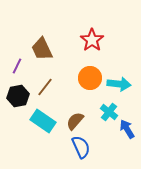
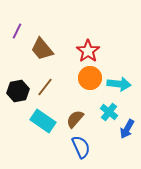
red star: moved 4 px left, 11 px down
brown trapezoid: rotated 15 degrees counterclockwise
purple line: moved 35 px up
black hexagon: moved 5 px up
brown semicircle: moved 2 px up
blue arrow: rotated 120 degrees counterclockwise
